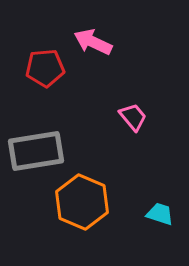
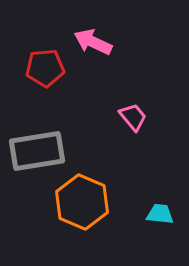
gray rectangle: moved 1 px right
cyan trapezoid: rotated 12 degrees counterclockwise
